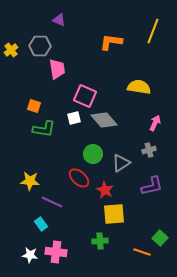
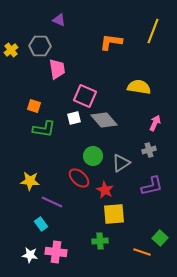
green circle: moved 2 px down
